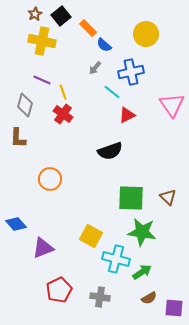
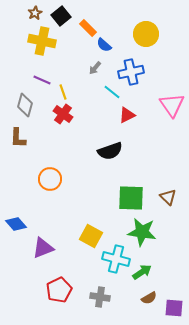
brown star: moved 1 px up
